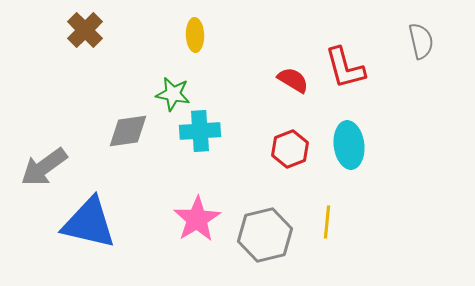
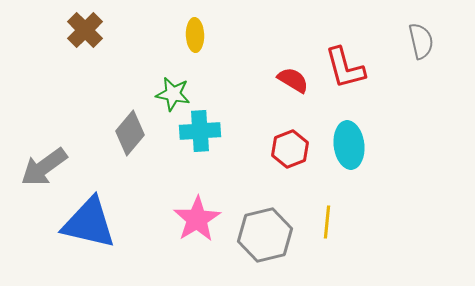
gray diamond: moved 2 px right, 2 px down; rotated 42 degrees counterclockwise
